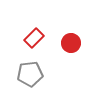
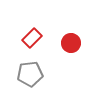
red rectangle: moved 2 px left
